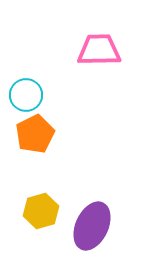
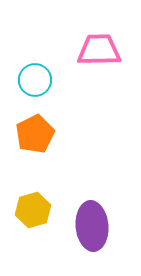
cyan circle: moved 9 px right, 15 px up
yellow hexagon: moved 8 px left, 1 px up
purple ellipse: rotated 30 degrees counterclockwise
